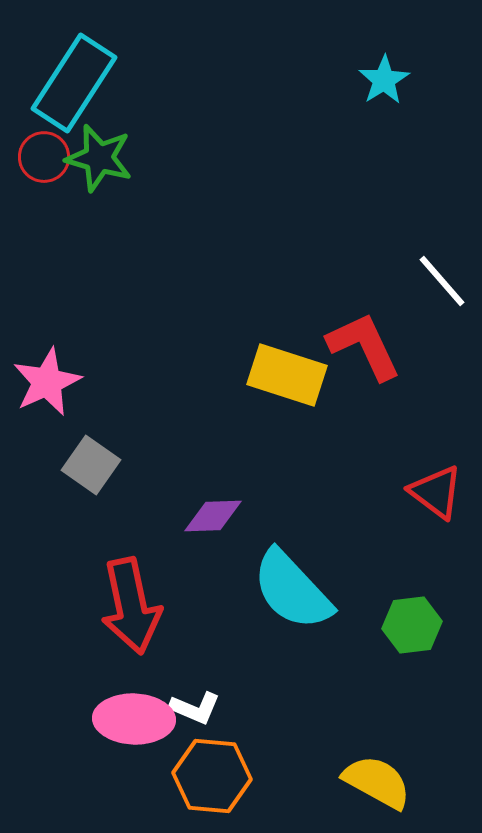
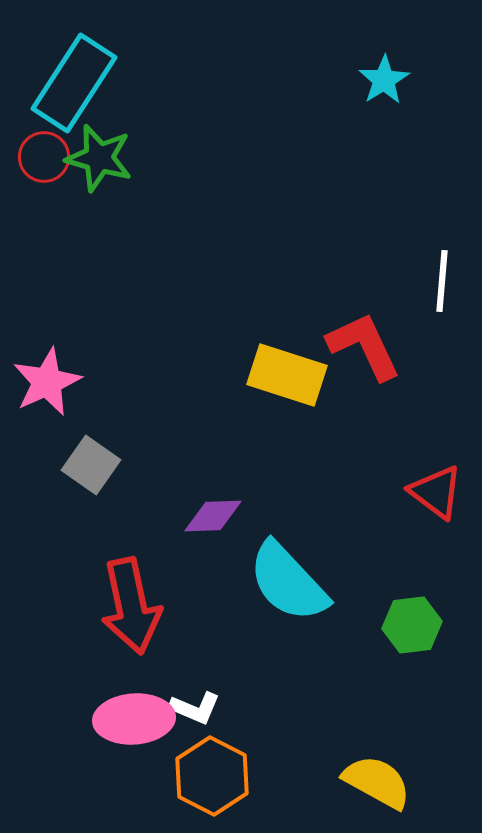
white line: rotated 46 degrees clockwise
cyan semicircle: moved 4 px left, 8 px up
pink ellipse: rotated 6 degrees counterclockwise
orange hexagon: rotated 22 degrees clockwise
